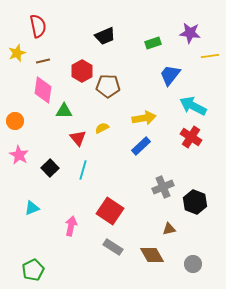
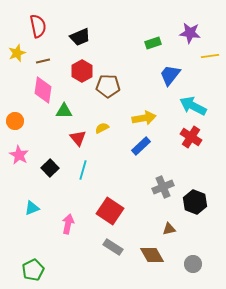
black trapezoid: moved 25 px left, 1 px down
pink arrow: moved 3 px left, 2 px up
